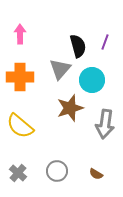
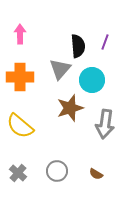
black semicircle: rotated 10 degrees clockwise
